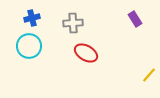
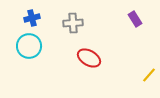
red ellipse: moved 3 px right, 5 px down
